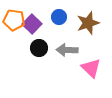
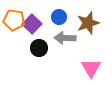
gray arrow: moved 2 px left, 12 px up
pink triangle: rotated 15 degrees clockwise
